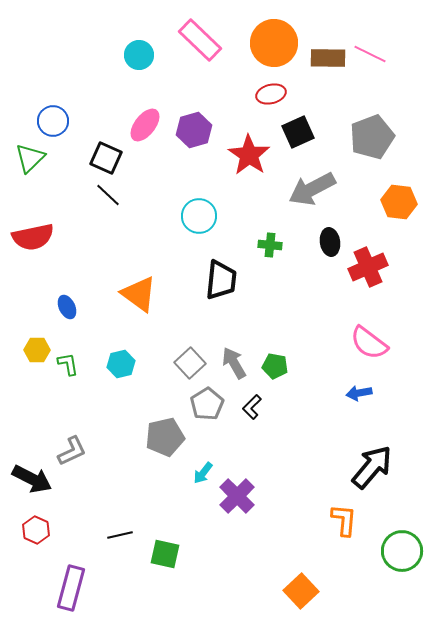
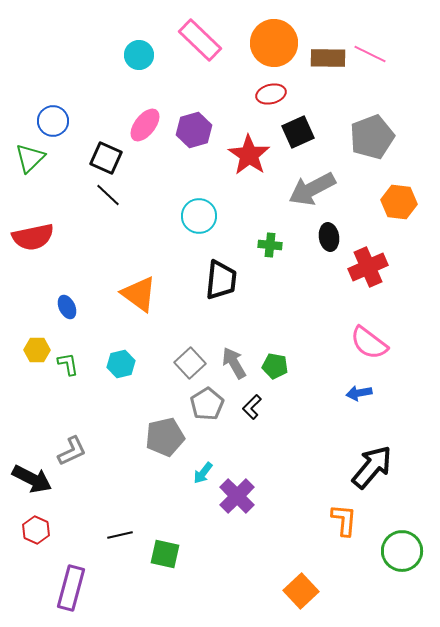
black ellipse at (330, 242): moved 1 px left, 5 px up
